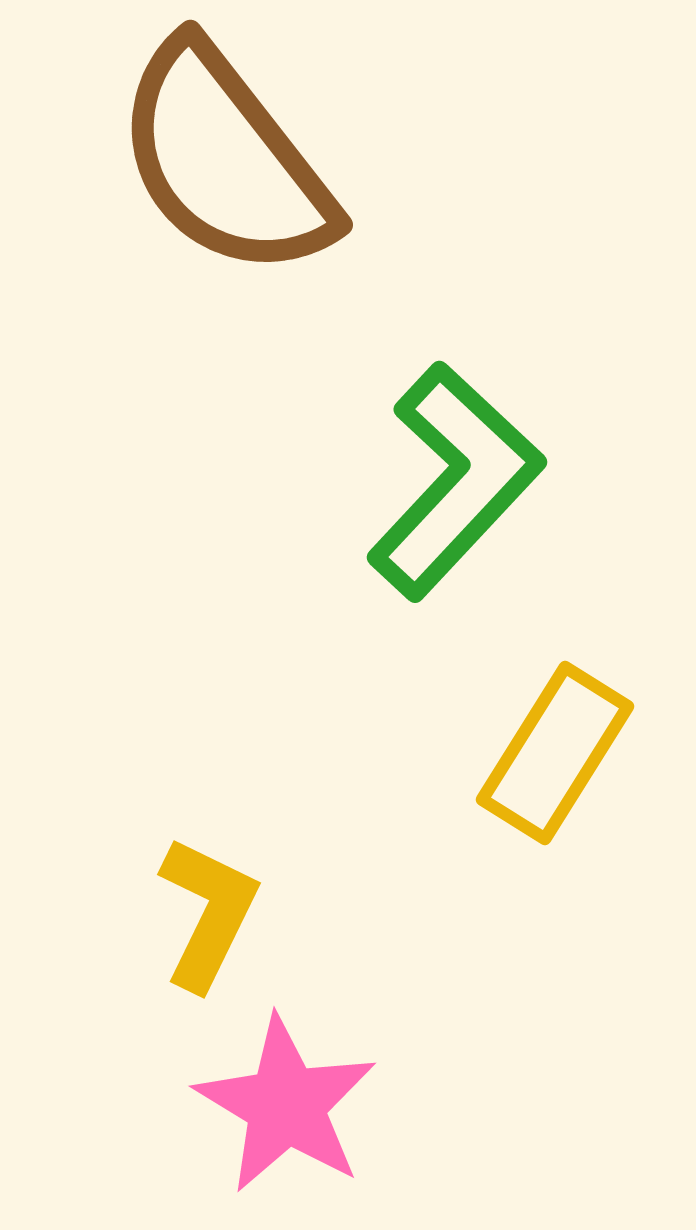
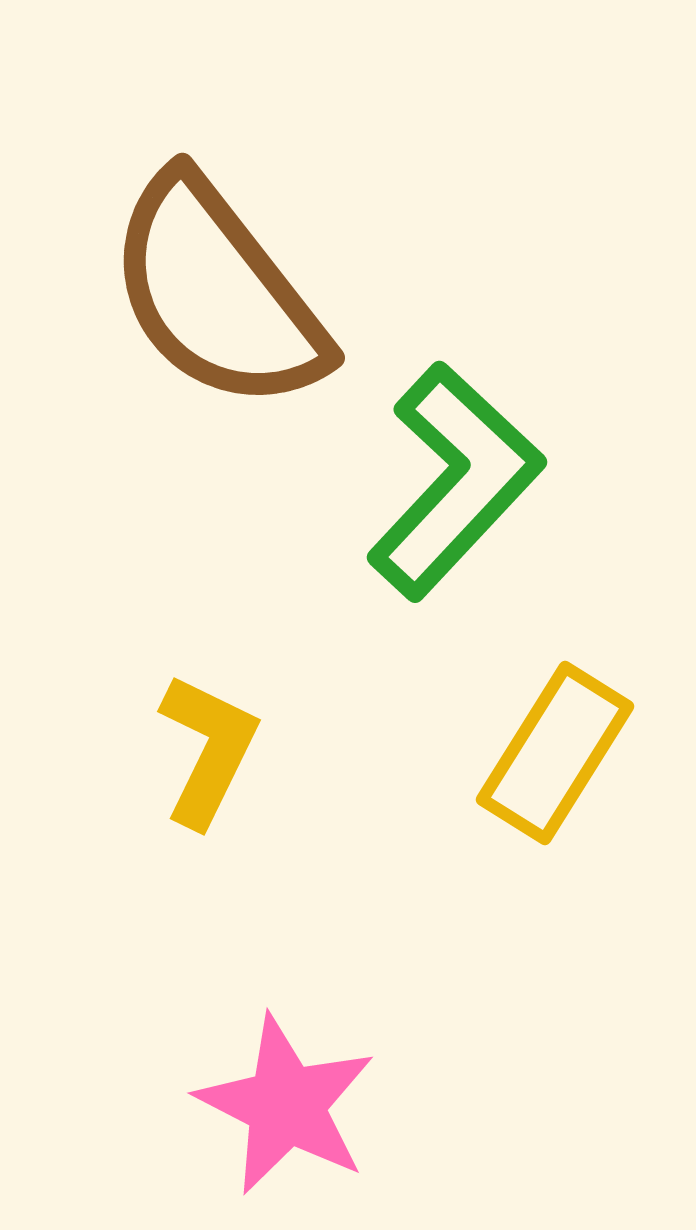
brown semicircle: moved 8 px left, 133 px down
yellow L-shape: moved 163 px up
pink star: rotated 4 degrees counterclockwise
